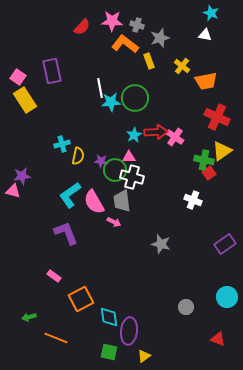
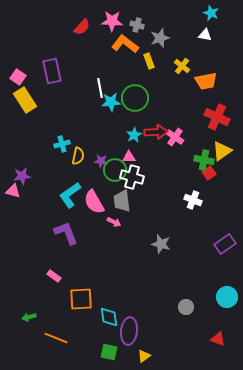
orange square at (81, 299): rotated 25 degrees clockwise
